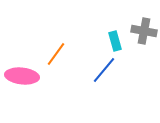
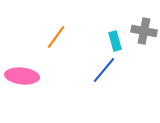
orange line: moved 17 px up
